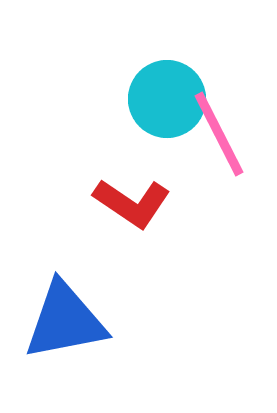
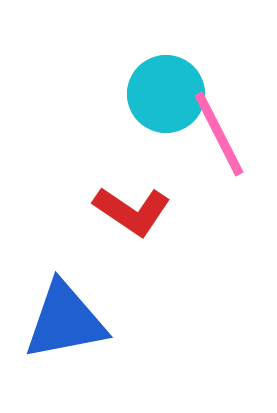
cyan circle: moved 1 px left, 5 px up
red L-shape: moved 8 px down
